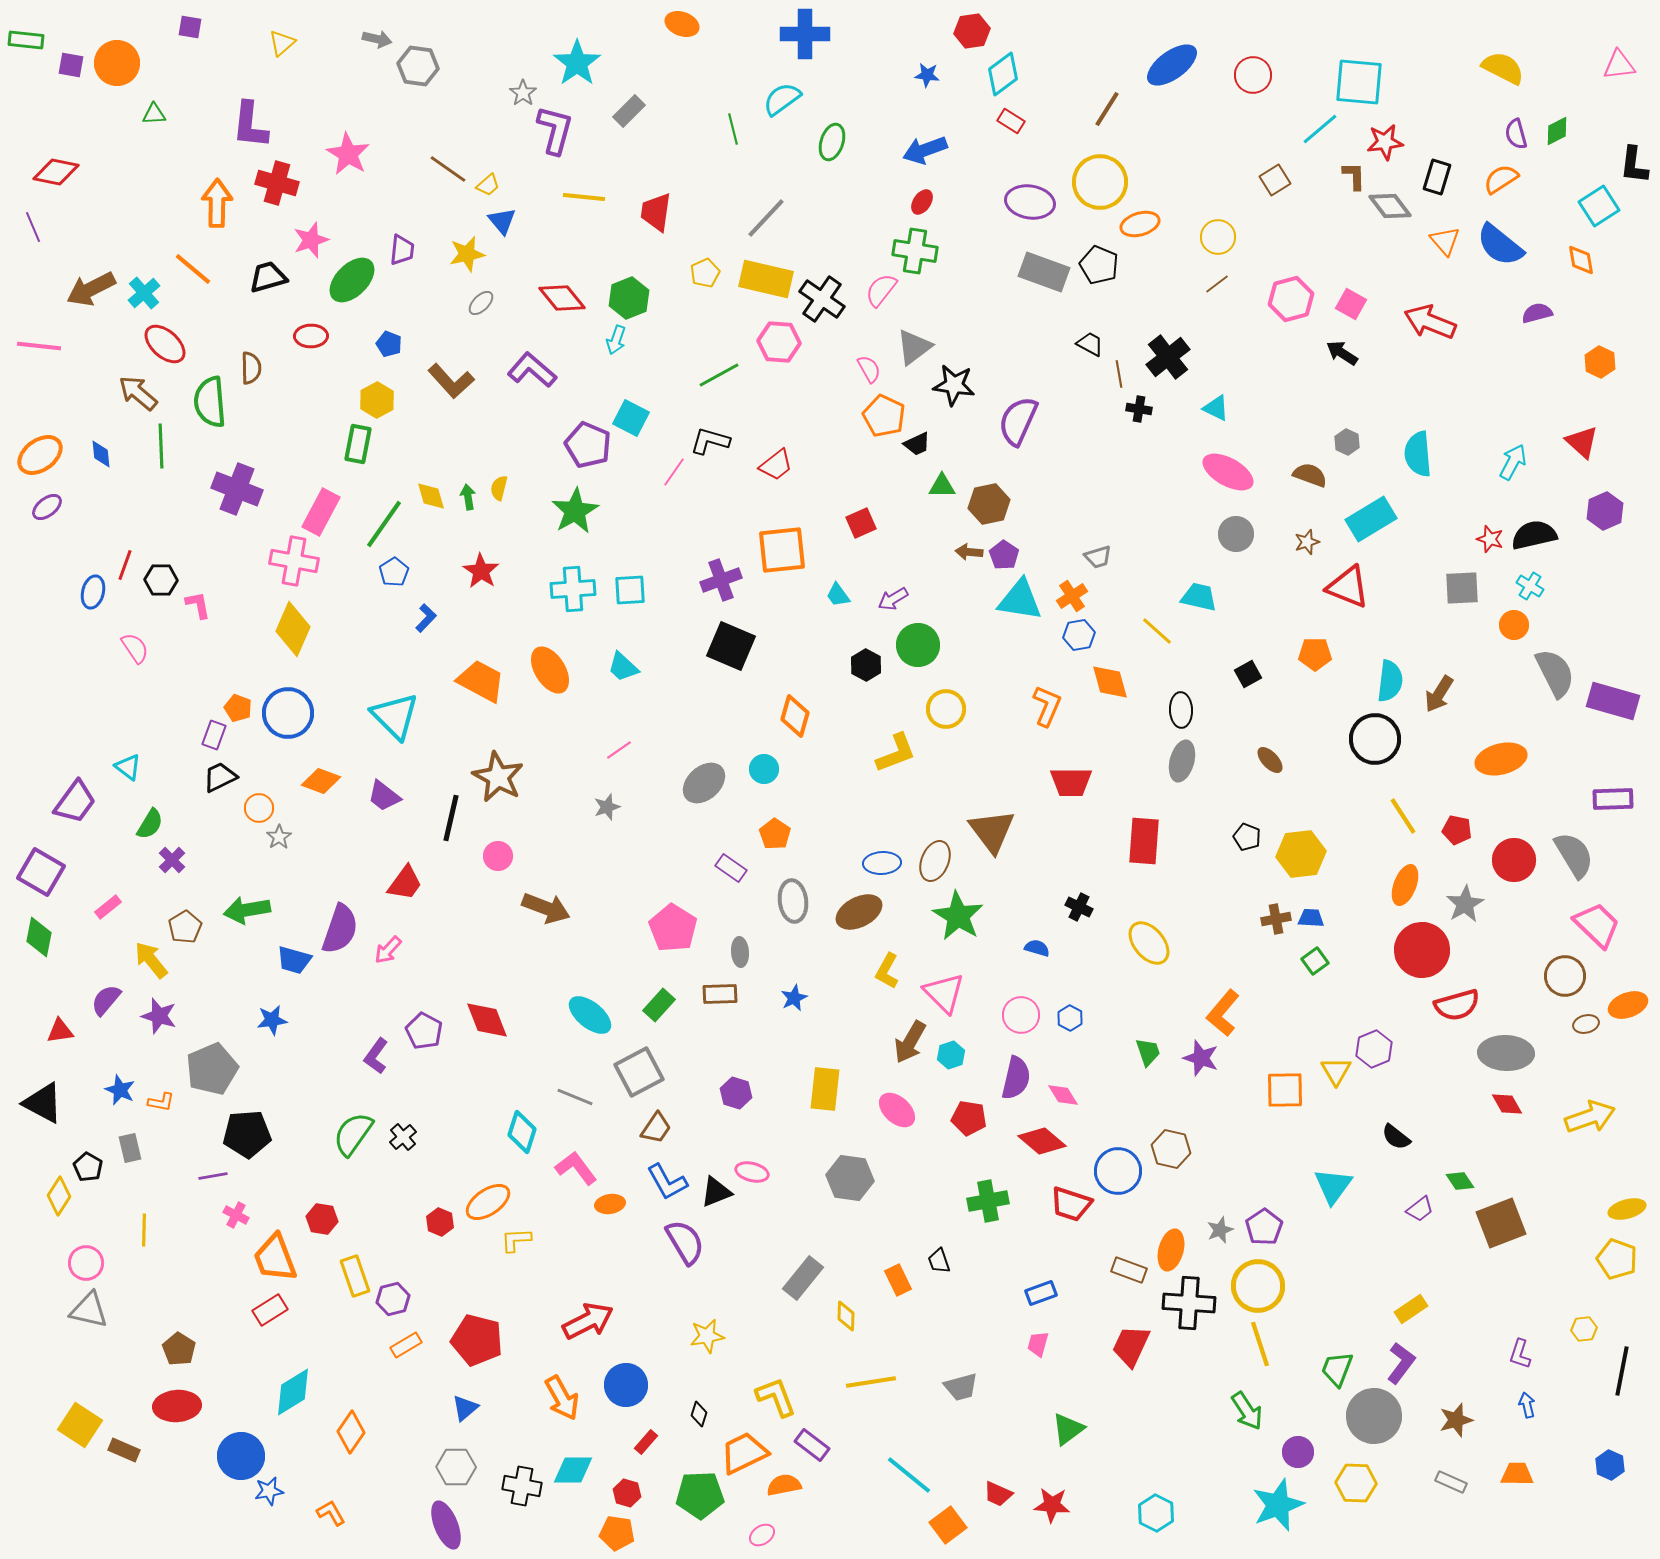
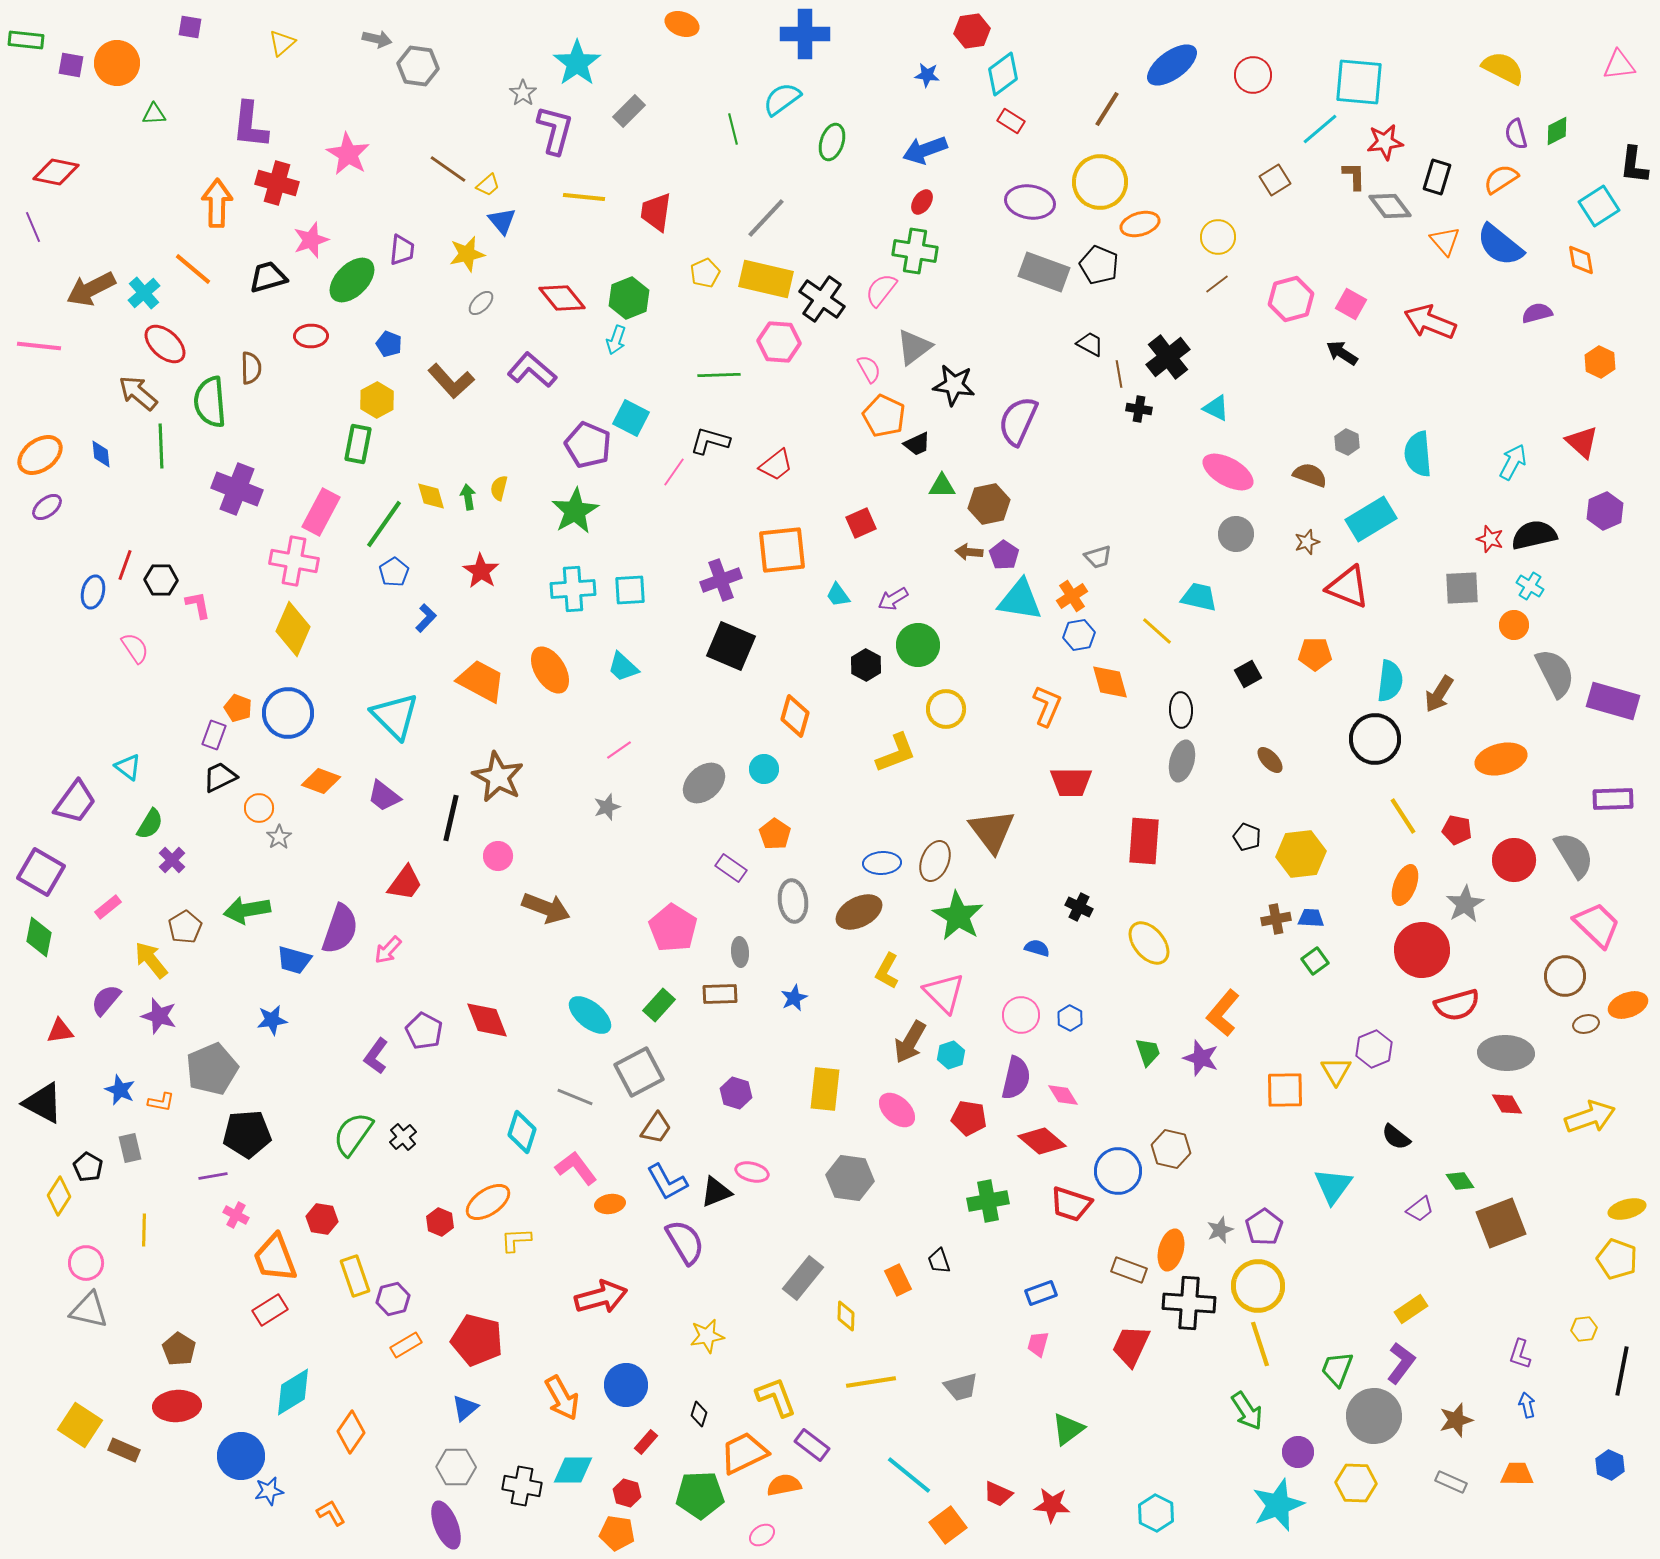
green line at (719, 375): rotated 27 degrees clockwise
red arrow at (588, 1321): moved 13 px right, 24 px up; rotated 12 degrees clockwise
